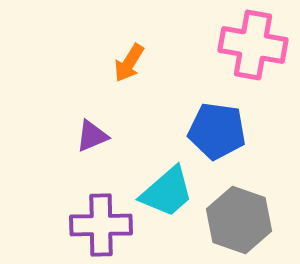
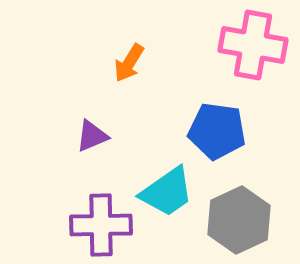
cyan trapezoid: rotated 6 degrees clockwise
gray hexagon: rotated 16 degrees clockwise
